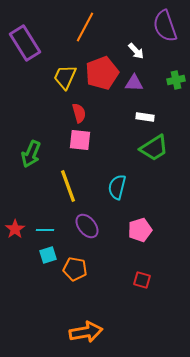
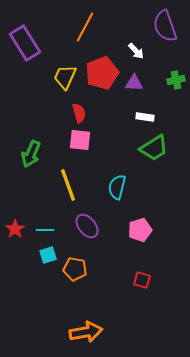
yellow line: moved 1 px up
